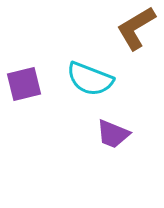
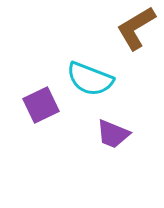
purple square: moved 17 px right, 21 px down; rotated 12 degrees counterclockwise
